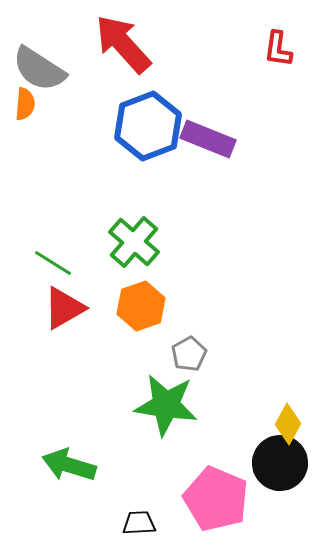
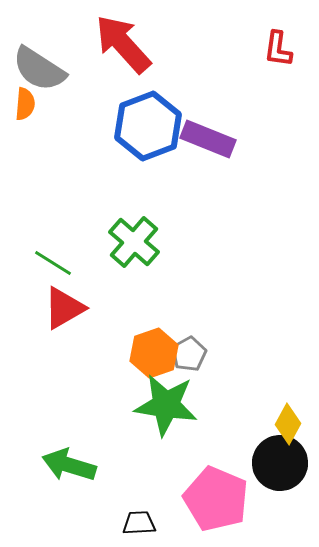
orange hexagon: moved 13 px right, 47 px down
